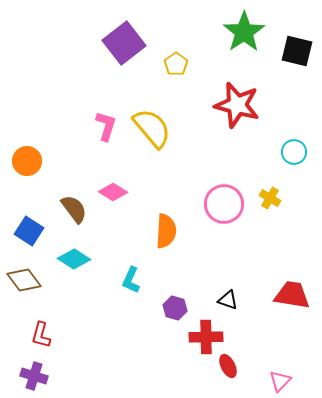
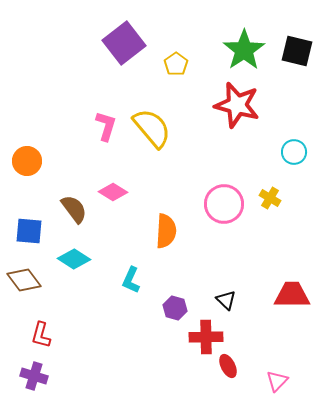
green star: moved 18 px down
blue square: rotated 28 degrees counterclockwise
red trapezoid: rotated 9 degrees counterclockwise
black triangle: moved 2 px left; rotated 25 degrees clockwise
pink triangle: moved 3 px left
